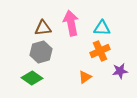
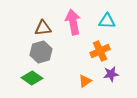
pink arrow: moved 2 px right, 1 px up
cyan triangle: moved 5 px right, 7 px up
purple star: moved 9 px left, 3 px down
orange triangle: moved 4 px down
